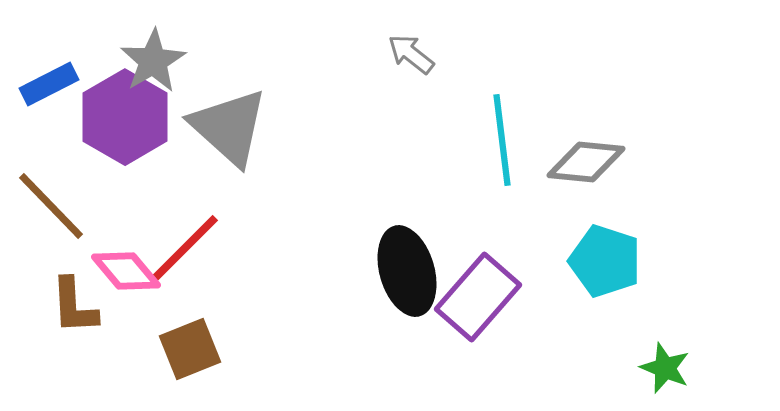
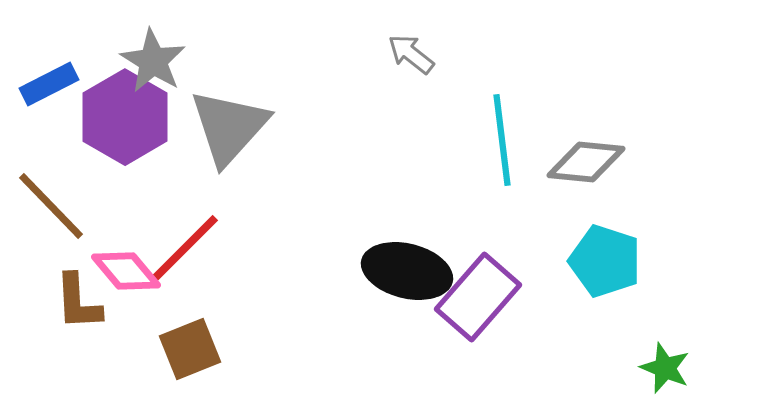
gray star: rotated 10 degrees counterclockwise
gray triangle: rotated 30 degrees clockwise
black ellipse: rotated 60 degrees counterclockwise
brown L-shape: moved 4 px right, 4 px up
